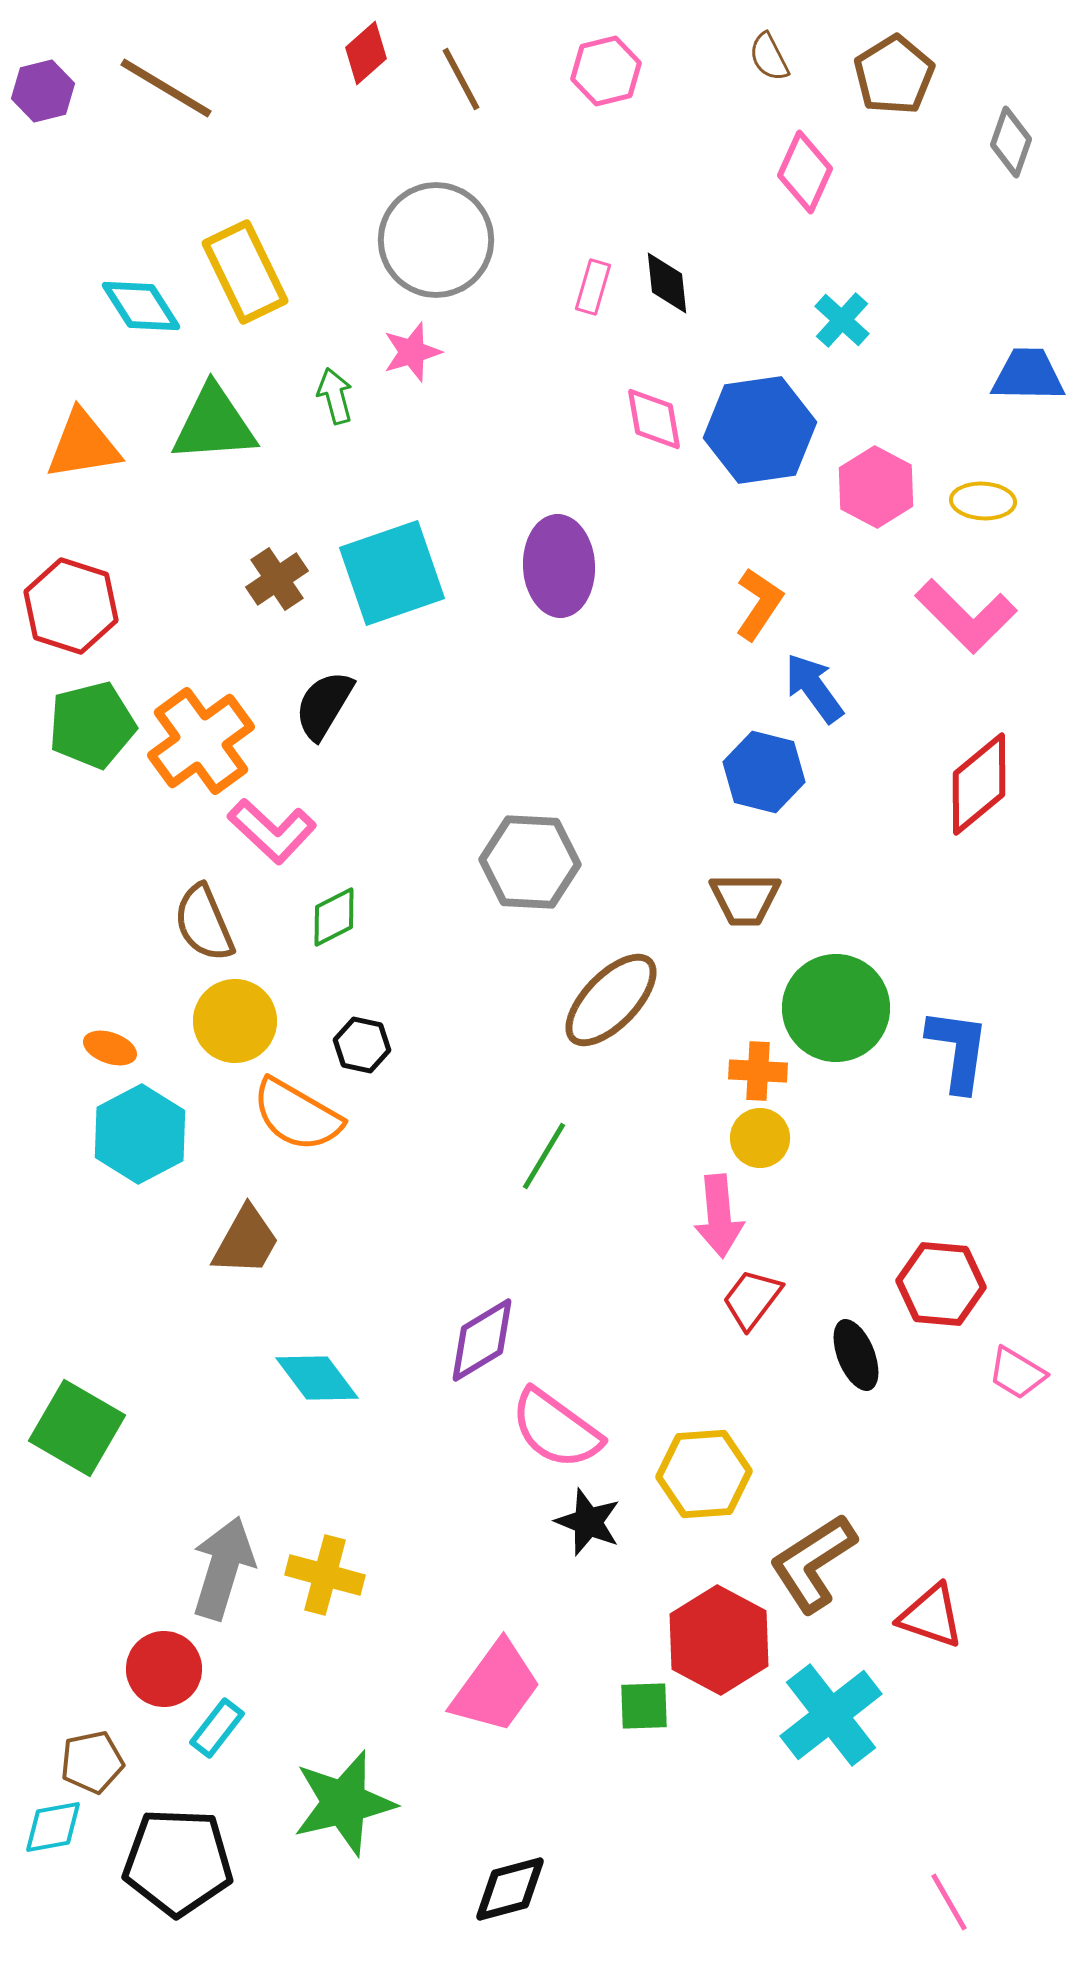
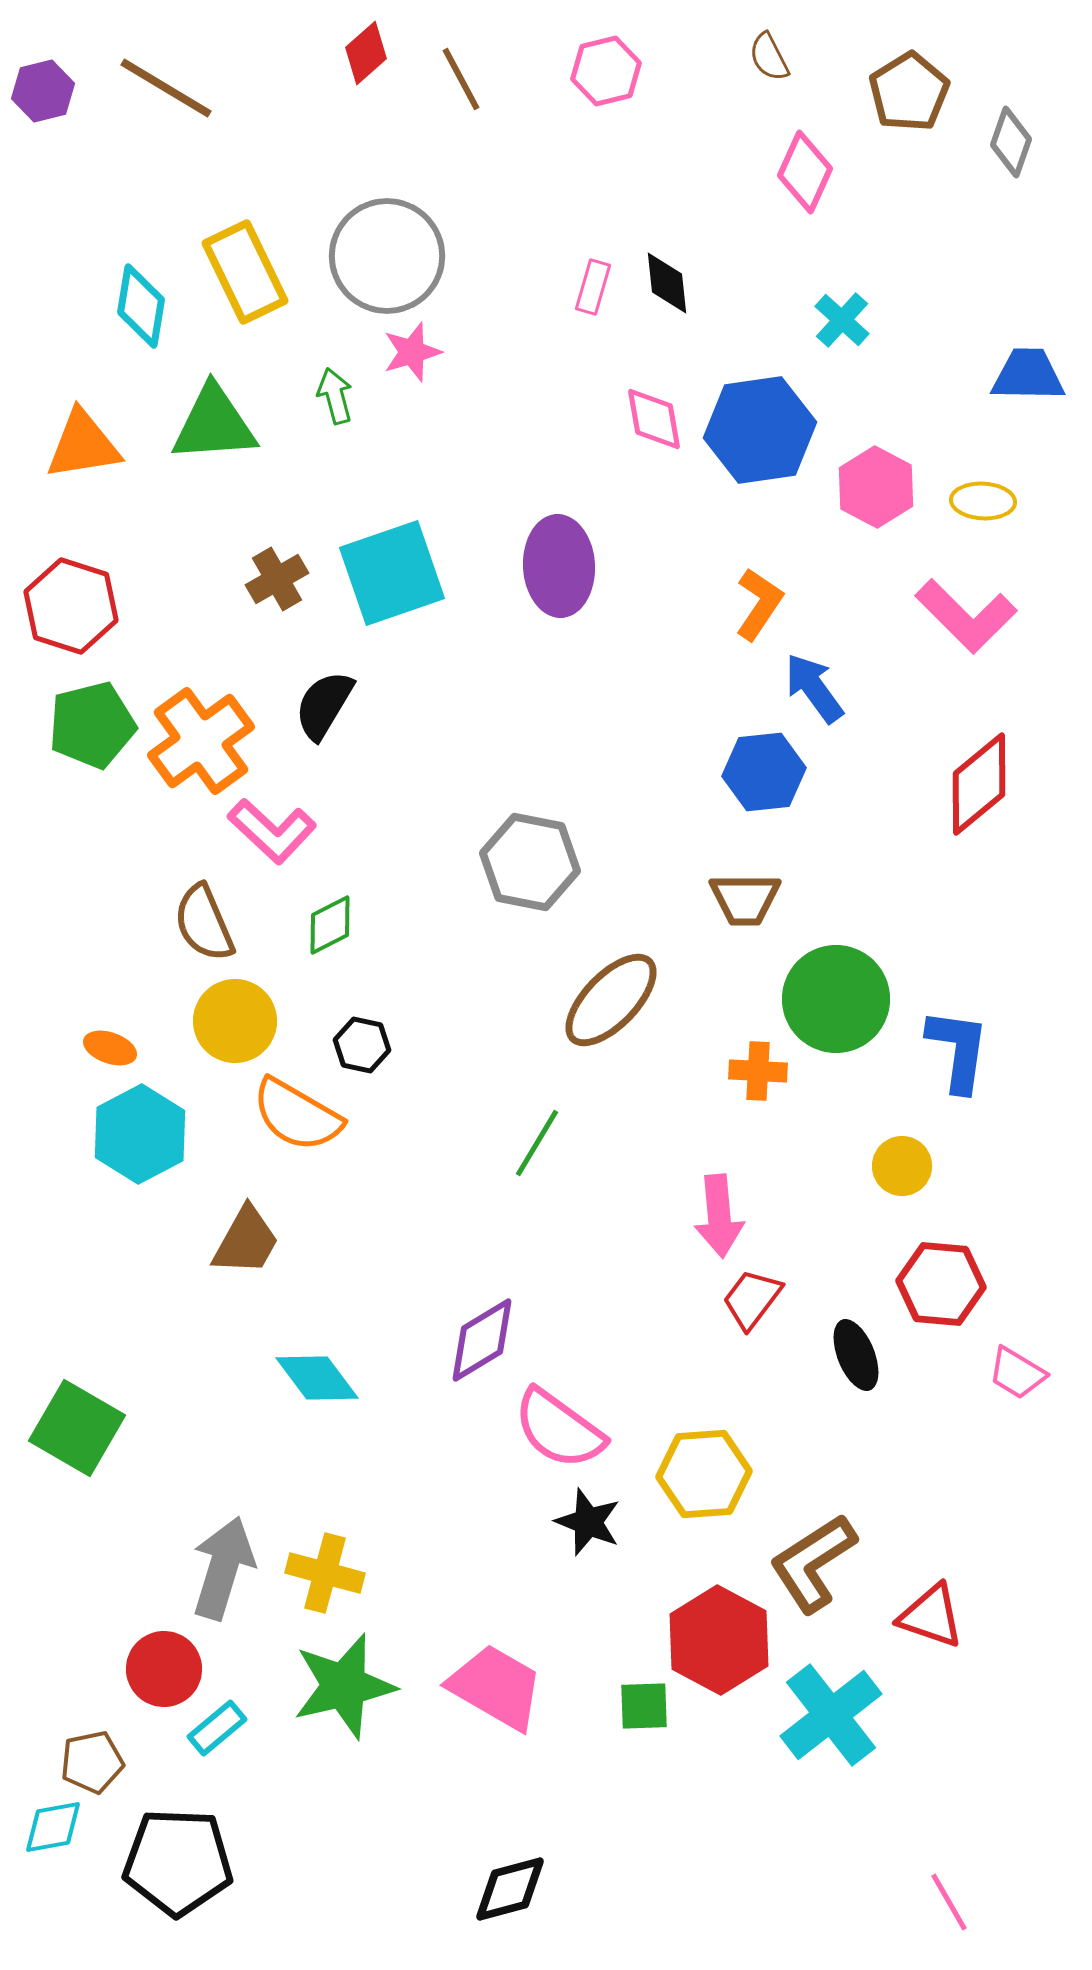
brown pentagon at (894, 75): moved 15 px right, 17 px down
gray circle at (436, 240): moved 49 px left, 16 px down
cyan diamond at (141, 306): rotated 42 degrees clockwise
brown cross at (277, 579): rotated 4 degrees clockwise
blue hexagon at (764, 772): rotated 20 degrees counterclockwise
gray hexagon at (530, 862): rotated 8 degrees clockwise
green diamond at (334, 917): moved 4 px left, 8 px down
green circle at (836, 1008): moved 9 px up
yellow circle at (760, 1138): moved 142 px right, 28 px down
green line at (544, 1156): moved 7 px left, 13 px up
pink semicircle at (556, 1429): moved 3 px right
yellow cross at (325, 1575): moved 2 px up
pink trapezoid at (496, 1687): rotated 96 degrees counterclockwise
cyan rectangle at (217, 1728): rotated 12 degrees clockwise
green star at (344, 1803): moved 117 px up
